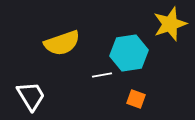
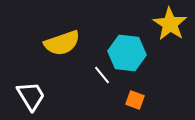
yellow star: rotated 20 degrees counterclockwise
cyan hexagon: moved 2 px left; rotated 15 degrees clockwise
white line: rotated 60 degrees clockwise
orange square: moved 1 px left, 1 px down
